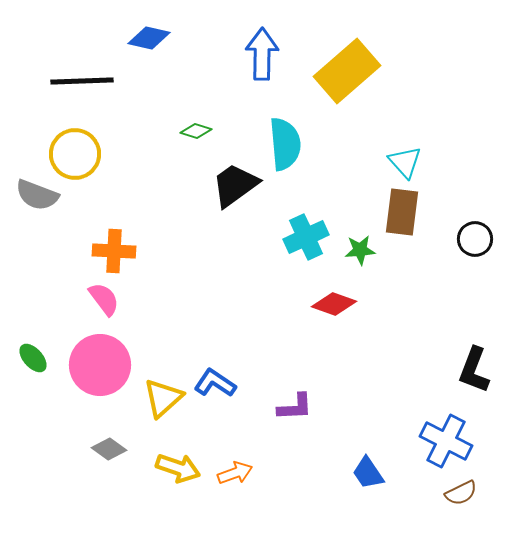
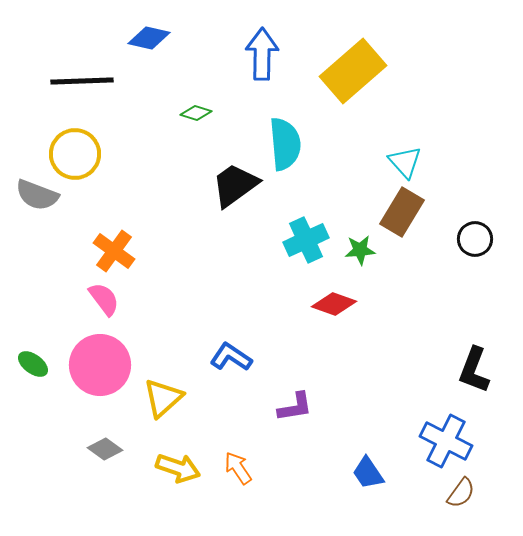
yellow rectangle: moved 6 px right
green diamond: moved 18 px up
brown rectangle: rotated 24 degrees clockwise
cyan cross: moved 3 px down
orange cross: rotated 33 degrees clockwise
green ellipse: moved 6 px down; rotated 12 degrees counterclockwise
blue L-shape: moved 16 px right, 26 px up
purple L-shape: rotated 6 degrees counterclockwise
gray diamond: moved 4 px left
orange arrow: moved 3 px right, 5 px up; rotated 104 degrees counterclockwise
brown semicircle: rotated 28 degrees counterclockwise
